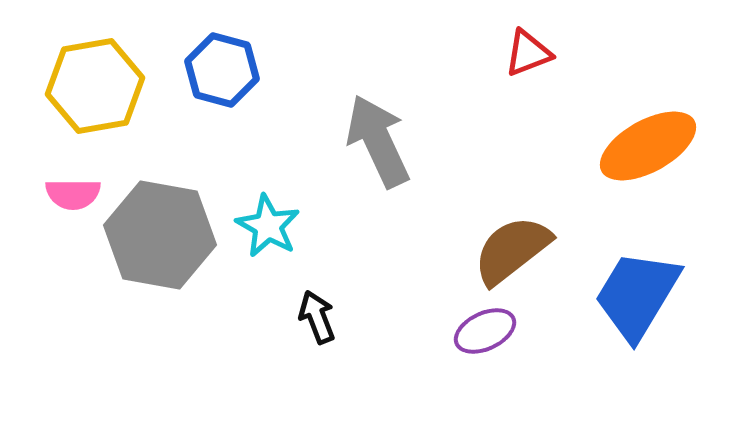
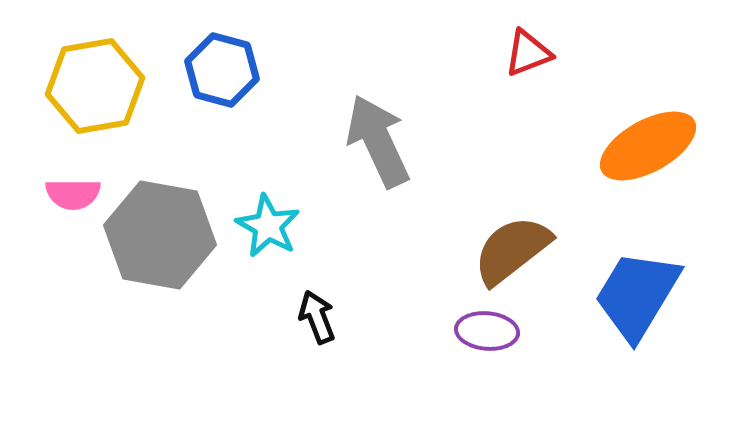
purple ellipse: moved 2 px right; rotated 30 degrees clockwise
